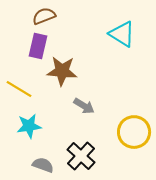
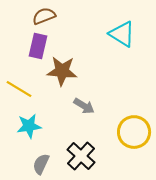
gray semicircle: moved 2 px left, 1 px up; rotated 85 degrees counterclockwise
